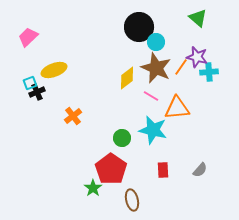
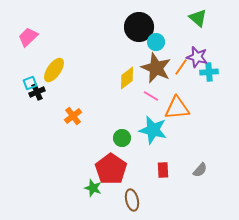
yellow ellipse: rotated 35 degrees counterclockwise
green star: rotated 18 degrees counterclockwise
